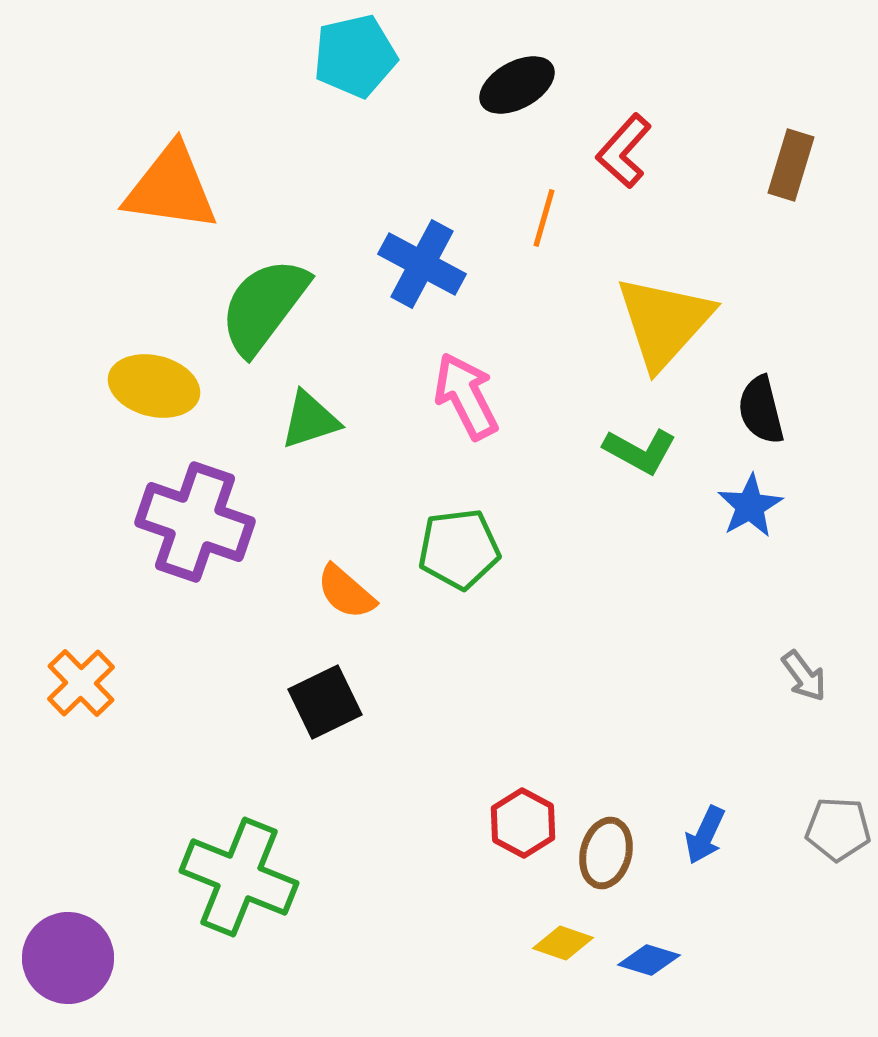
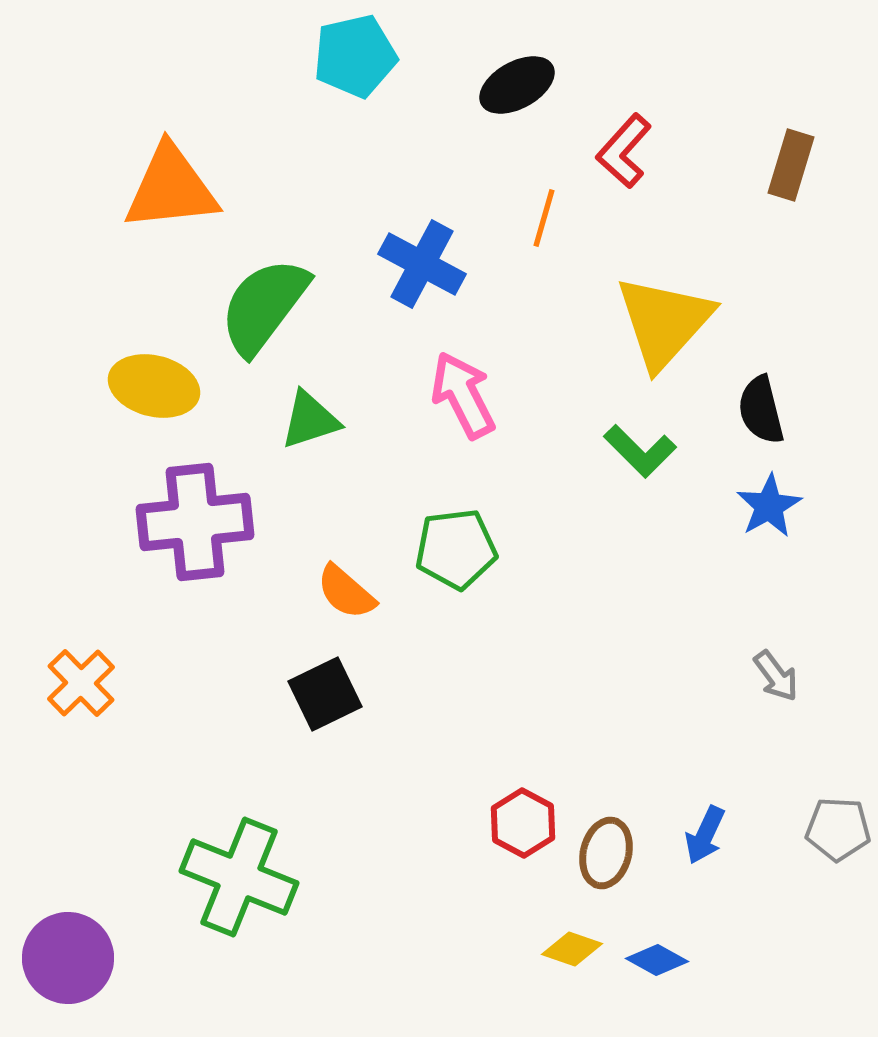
orange triangle: rotated 14 degrees counterclockwise
pink arrow: moved 3 px left, 1 px up
green L-shape: rotated 16 degrees clockwise
blue star: moved 19 px right
purple cross: rotated 25 degrees counterclockwise
green pentagon: moved 3 px left
gray arrow: moved 28 px left
black square: moved 8 px up
yellow diamond: moved 9 px right, 6 px down
blue diamond: moved 8 px right; rotated 12 degrees clockwise
